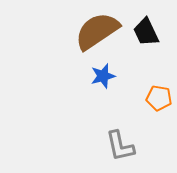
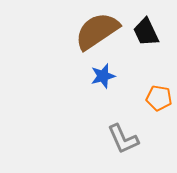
gray L-shape: moved 3 px right, 7 px up; rotated 12 degrees counterclockwise
